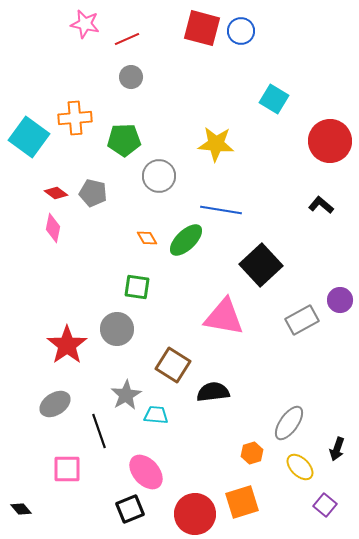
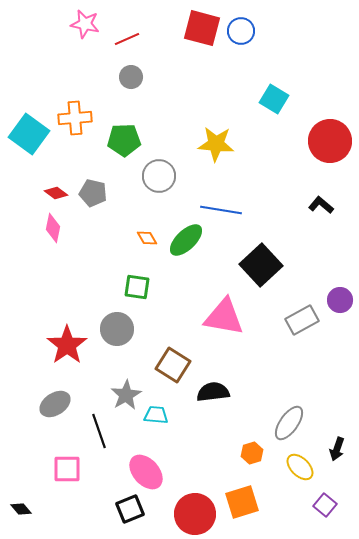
cyan square at (29, 137): moved 3 px up
